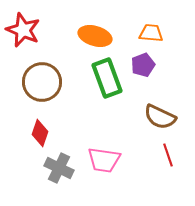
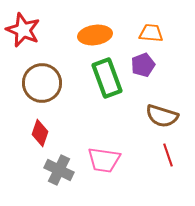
orange ellipse: moved 1 px up; rotated 24 degrees counterclockwise
brown circle: moved 1 px down
brown semicircle: moved 2 px right, 1 px up; rotated 8 degrees counterclockwise
gray cross: moved 2 px down
